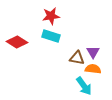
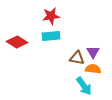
cyan rectangle: rotated 24 degrees counterclockwise
